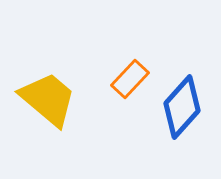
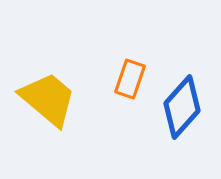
orange rectangle: rotated 24 degrees counterclockwise
